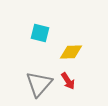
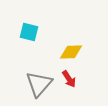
cyan square: moved 11 px left, 1 px up
red arrow: moved 1 px right, 2 px up
